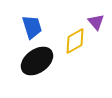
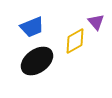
blue trapezoid: rotated 85 degrees clockwise
